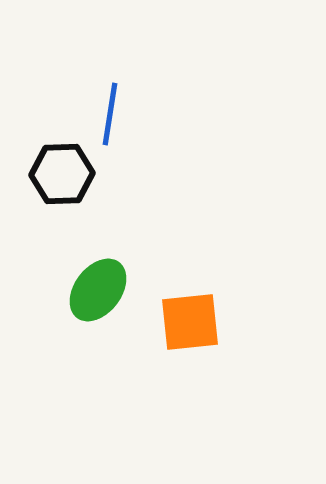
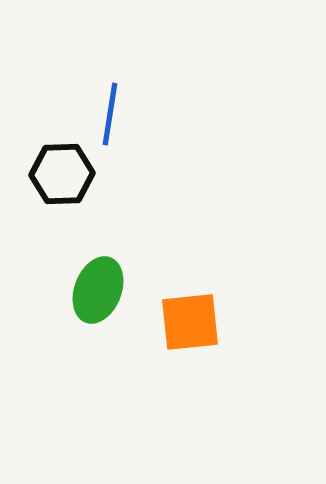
green ellipse: rotated 16 degrees counterclockwise
